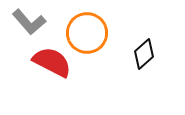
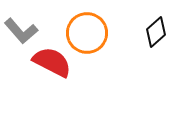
gray L-shape: moved 8 px left, 9 px down
black diamond: moved 12 px right, 22 px up
